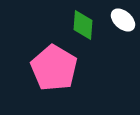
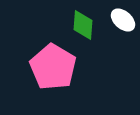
pink pentagon: moved 1 px left, 1 px up
